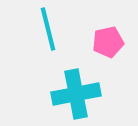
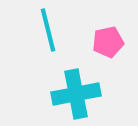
cyan line: moved 1 px down
